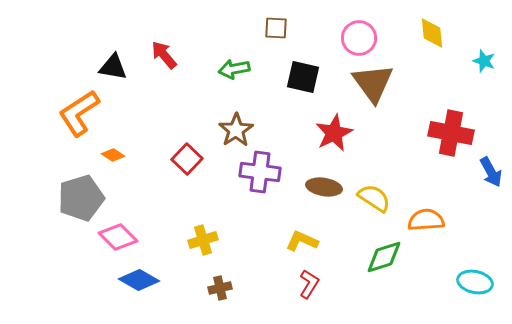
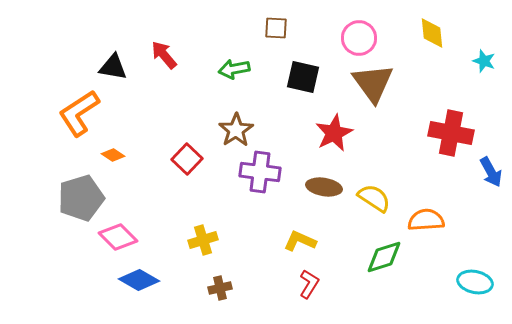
yellow L-shape: moved 2 px left
